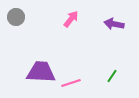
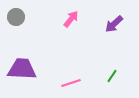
purple arrow: rotated 54 degrees counterclockwise
purple trapezoid: moved 19 px left, 3 px up
